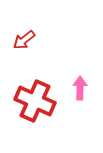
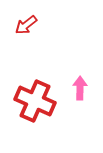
red arrow: moved 2 px right, 15 px up
